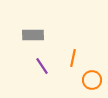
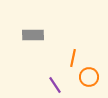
purple line: moved 13 px right, 19 px down
orange circle: moved 3 px left, 3 px up
